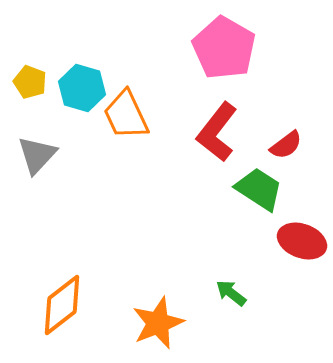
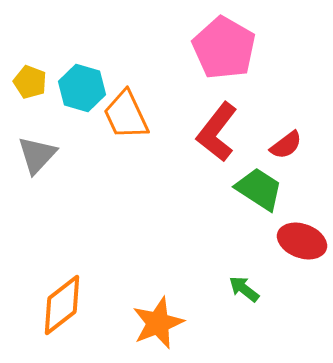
green arrow: moved 13 px right, 4 px up
